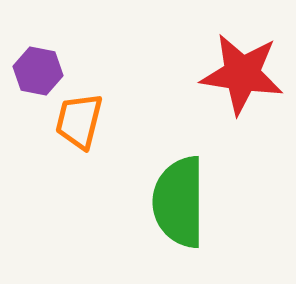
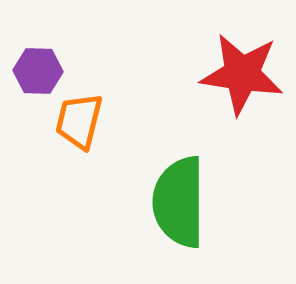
purple hexagon: rotated 9 degrees counterclockwise
